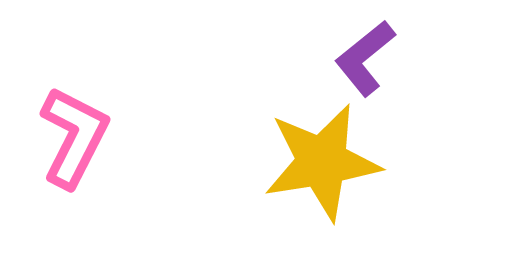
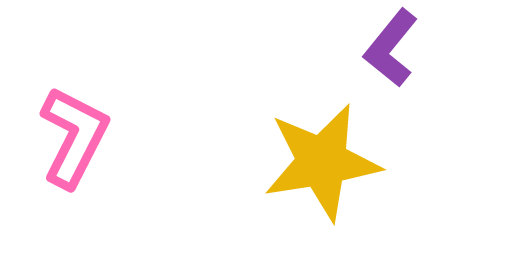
purple L-shape: moved 26 px right, 10 px up; rotated 12 degrees counterclockwise
